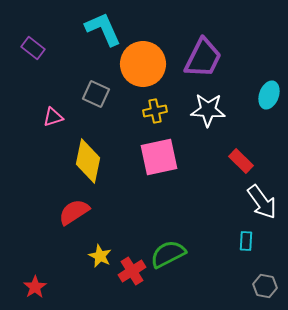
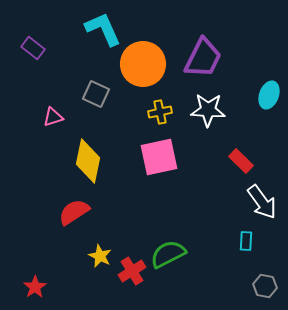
yellow cross: moved 5 px right, 1 px down
